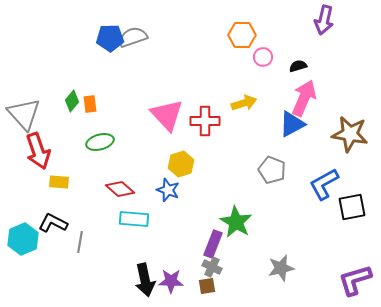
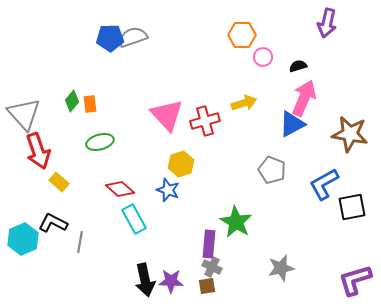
purple arrow: moved 3 px right, 3 px down
red cross: rotated 16 degrees counterclockwise
yellow rectangle: rotated 36 degrees clockwise
cyan rectangle: rotated 56 degrees clockwise
purple rectangle: moved 4 px left; rotated 16 degrees counterclockwise
